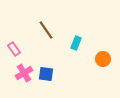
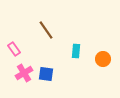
cyan rectangle: moved 8 px down; rotated 16 degrees counterclockwise
